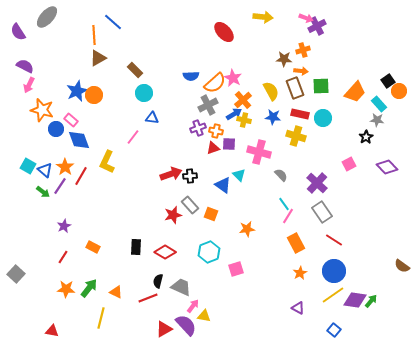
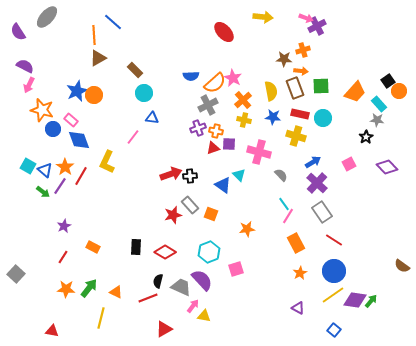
yellow semicircle at (271, 91): rotated 18 degrees clockwise
blue arrow at (234, 114): moved 79 px right, 48 px down
blue circle at (56, 129): moved 3 px left
purple semicircle at (186, 325): moved 16 px right, 45 px up
